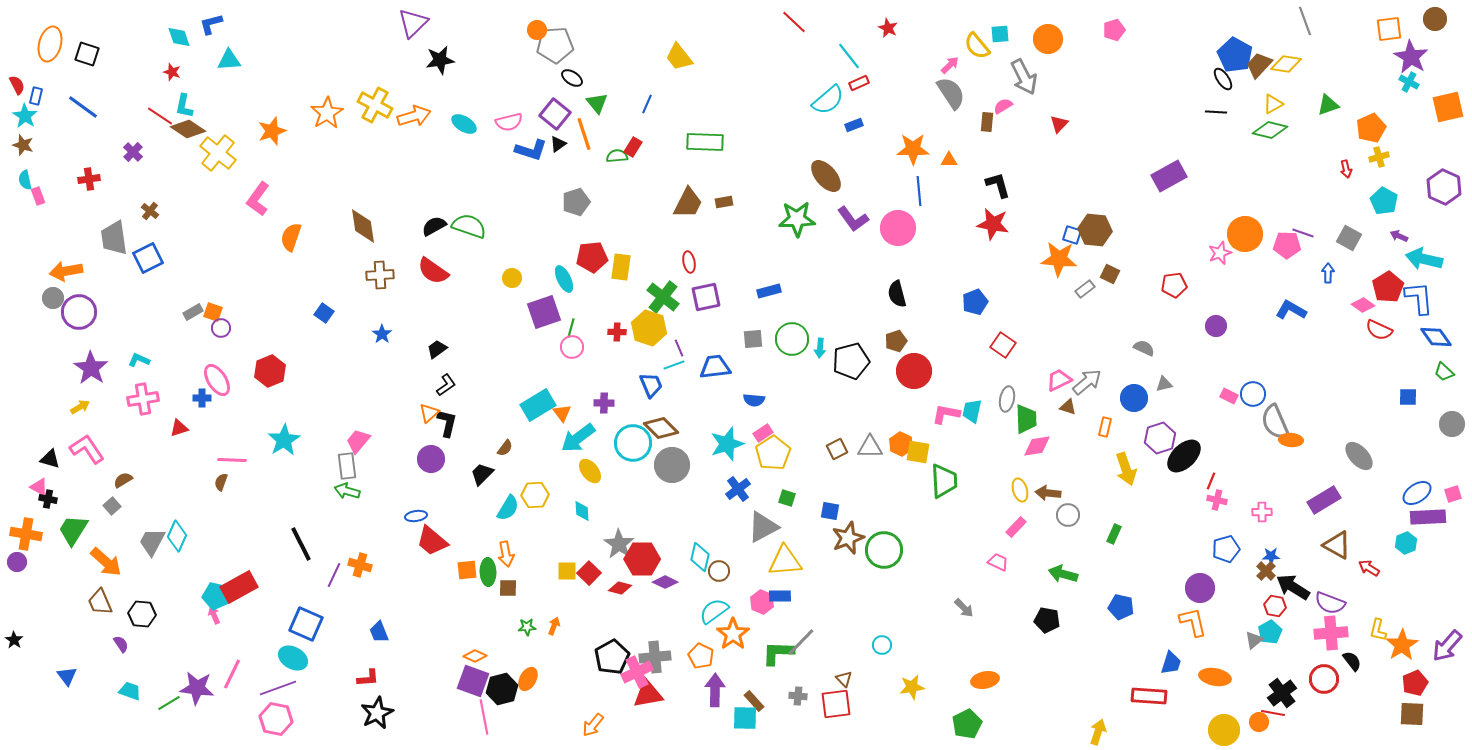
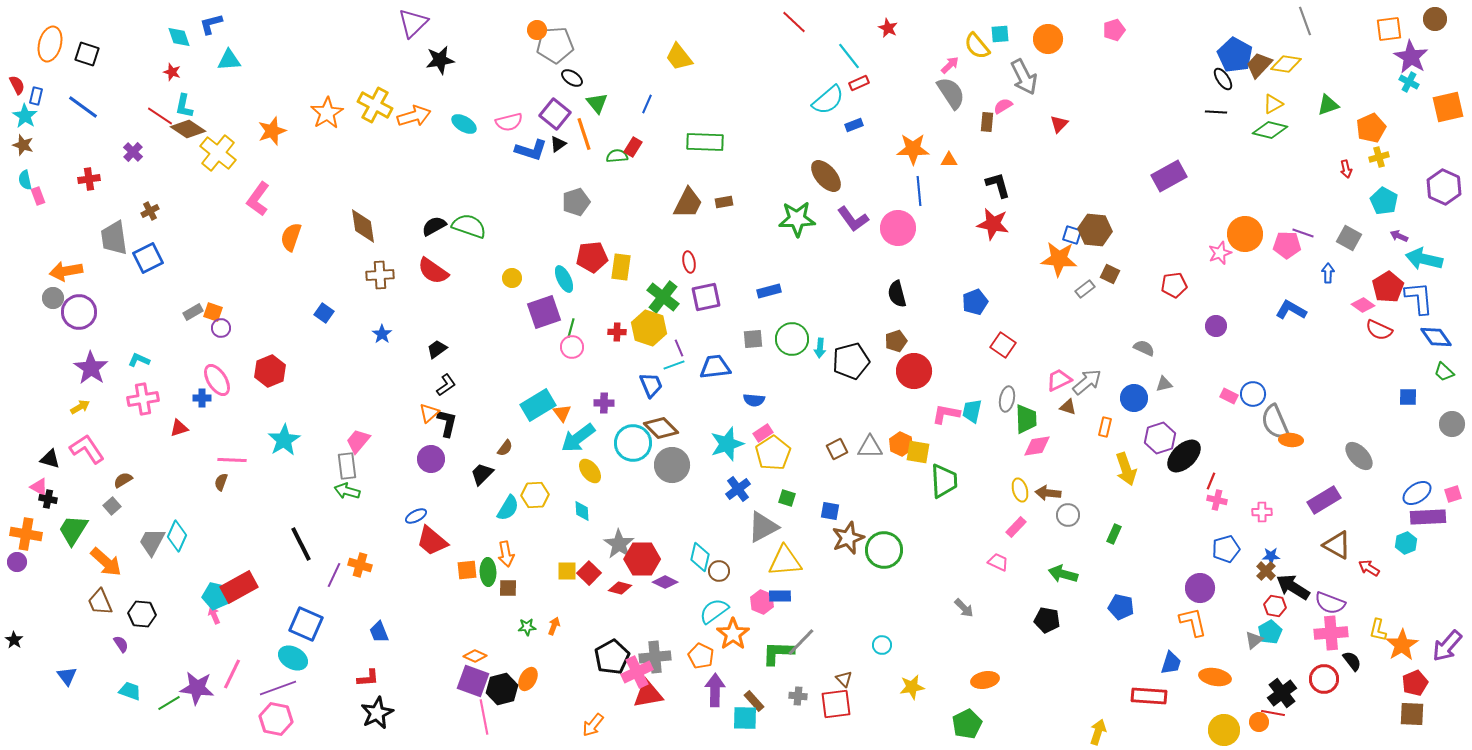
brown cross at (150, 211): rotated 24 degrees clockwise
blue ellipse at (416, 516): rotated 20 degrees counterclockwise
